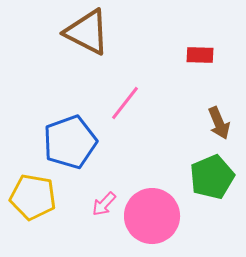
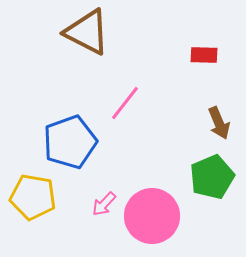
red rectangle: moved 4 px right
